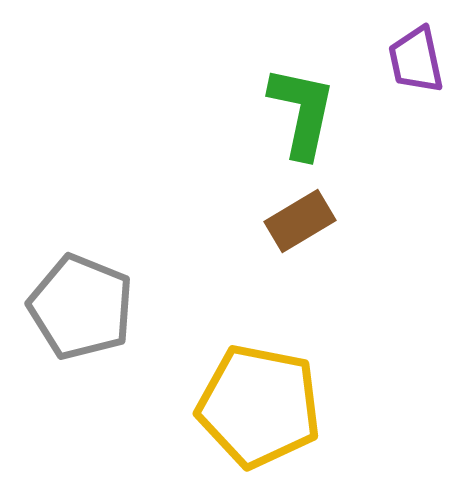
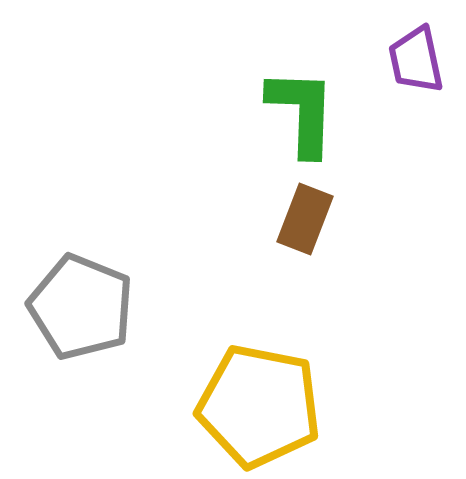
green L-shape: rotated 10 degrees counterclockwise
brown rectangle: moved 5 px right, 2 px up; rotated 38 degrees counterclockwise
